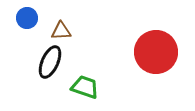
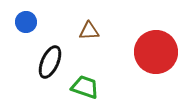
blue circle: moved 1 px left, 4 px down
brown triangle: moved 28 px right
